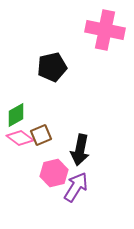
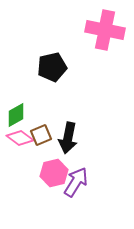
black arrow: moved 12 px left, 12 px up
purple arrow: moved 5 px up
